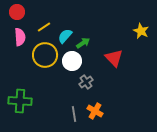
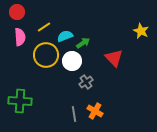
cyan semicircle: rotated 28 degrees clockwise
yellow circle: moved 1 px right
